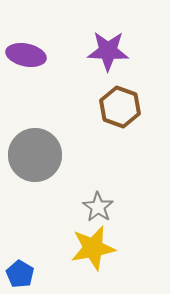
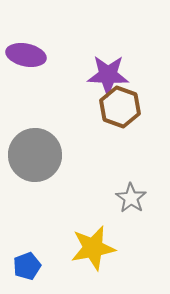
purple star: moved 24 px down
gray star: moved 33 px right, 9 px up
blue pentagon: moved 7 px right, 8 px up; rotated 20 degrees clockwise
